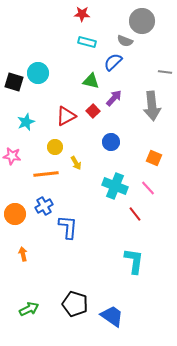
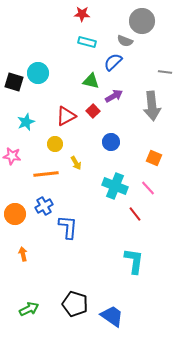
purple arrow: moved 2 px up; rotated 18 degrees clockwise
yellow circle: moved 3 px up
